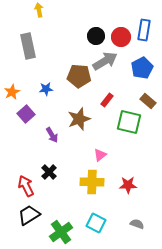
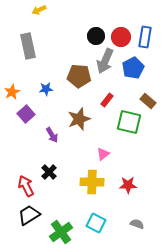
yellow arrow: rotated 104 degrees counterclockwise
blue rectangle: moved 1 px right, 7 px down
gray arrow: rotated 145 degrees clockwise
blue pentagon: moved 9 px left
pink triangle: moved 3 px right, 1 px up
